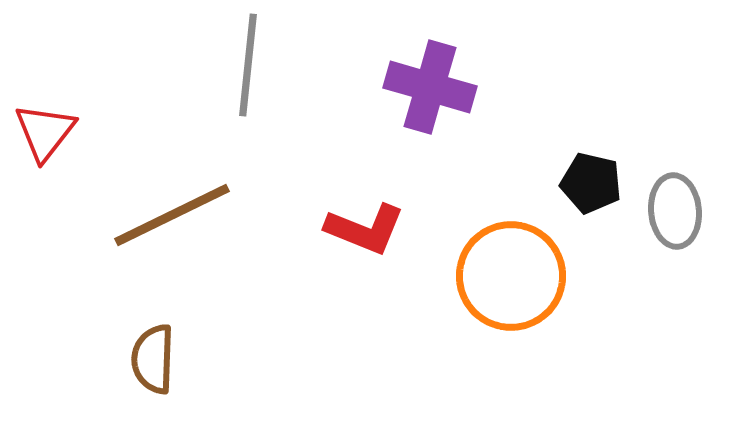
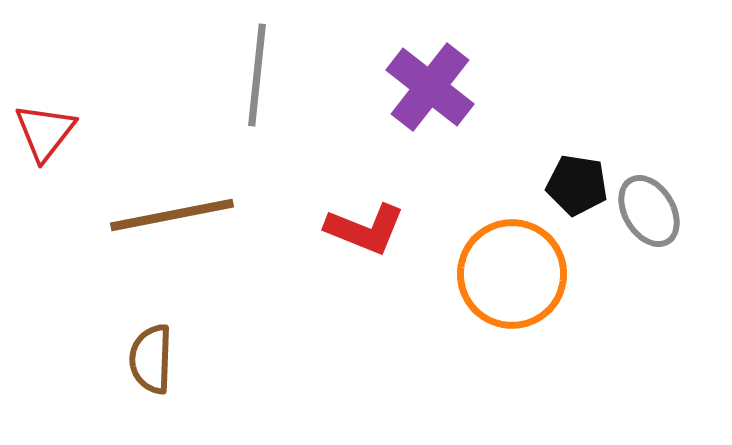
gray line: moved 9 px right, 10 px down
purple cross: rotated 22 degrees clockwise
black pentagon: moved 14 px left, 2 px down; rotated 4 degrees counterclockwise
gray ellipse: moved 26 px left; rotated 26 degrees counterclockwise
brown line: rotated 15 degrees clockwise
orange circle: moved 1 px right, 2 px up
brown semicircle: moved 2 px left
